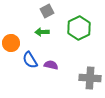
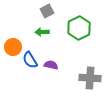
orange circle: moved 2 px right, 4 px down
